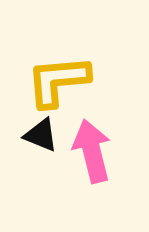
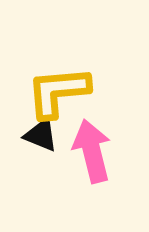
yellow L-shape: moved 11 px down
